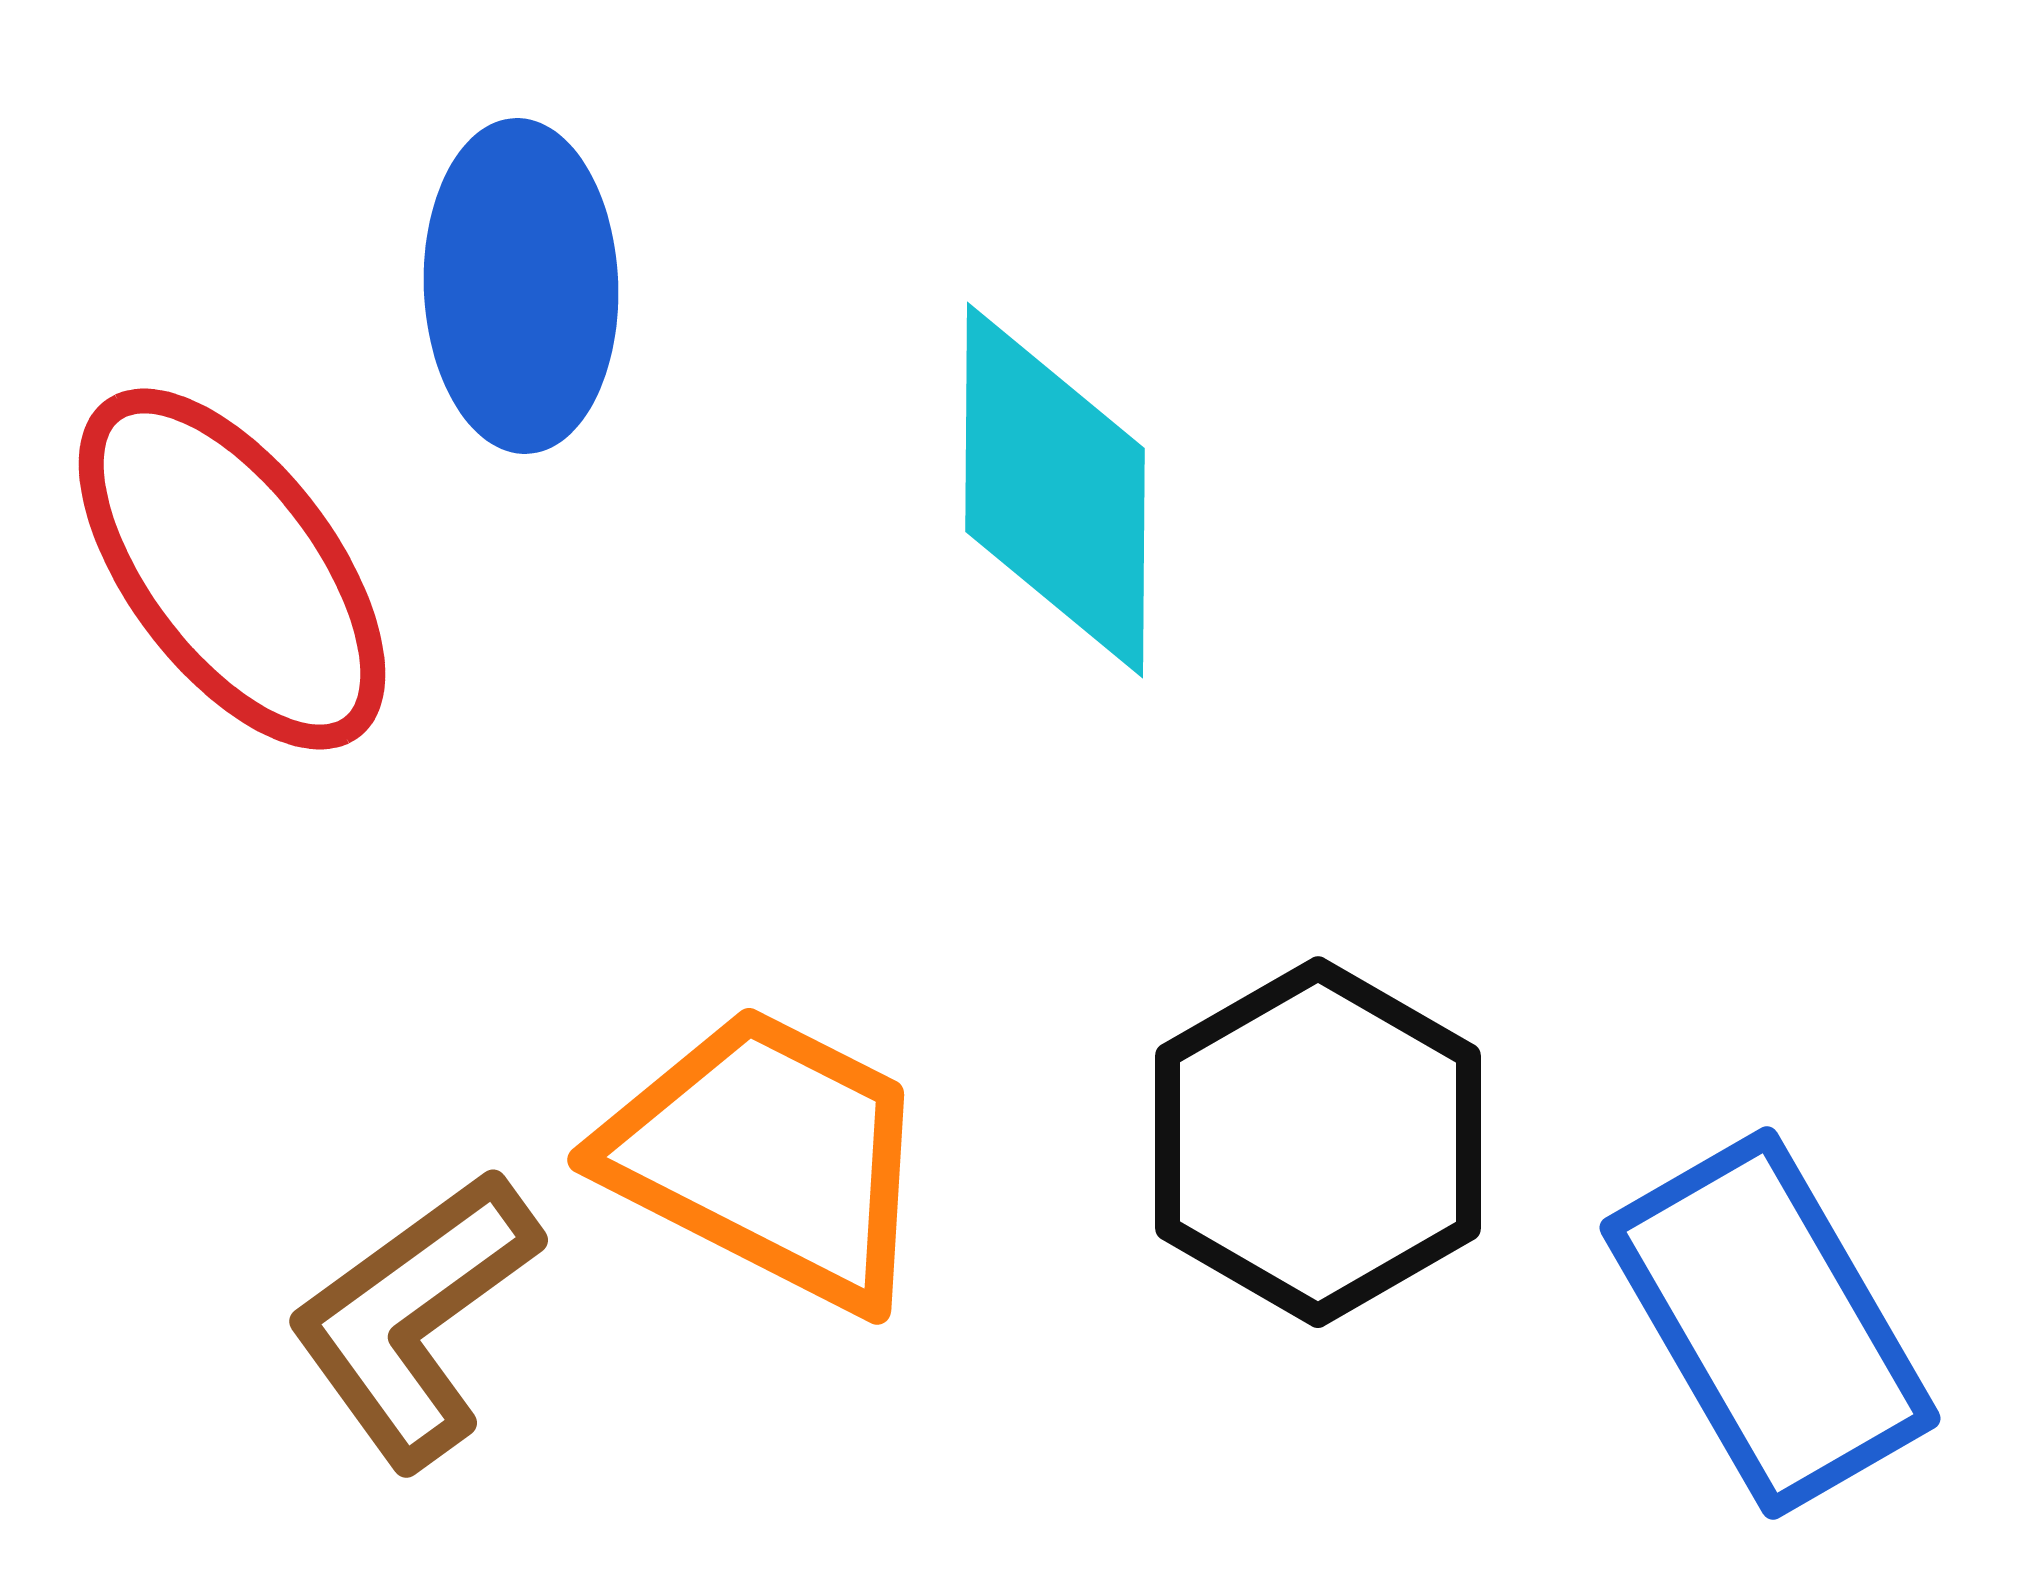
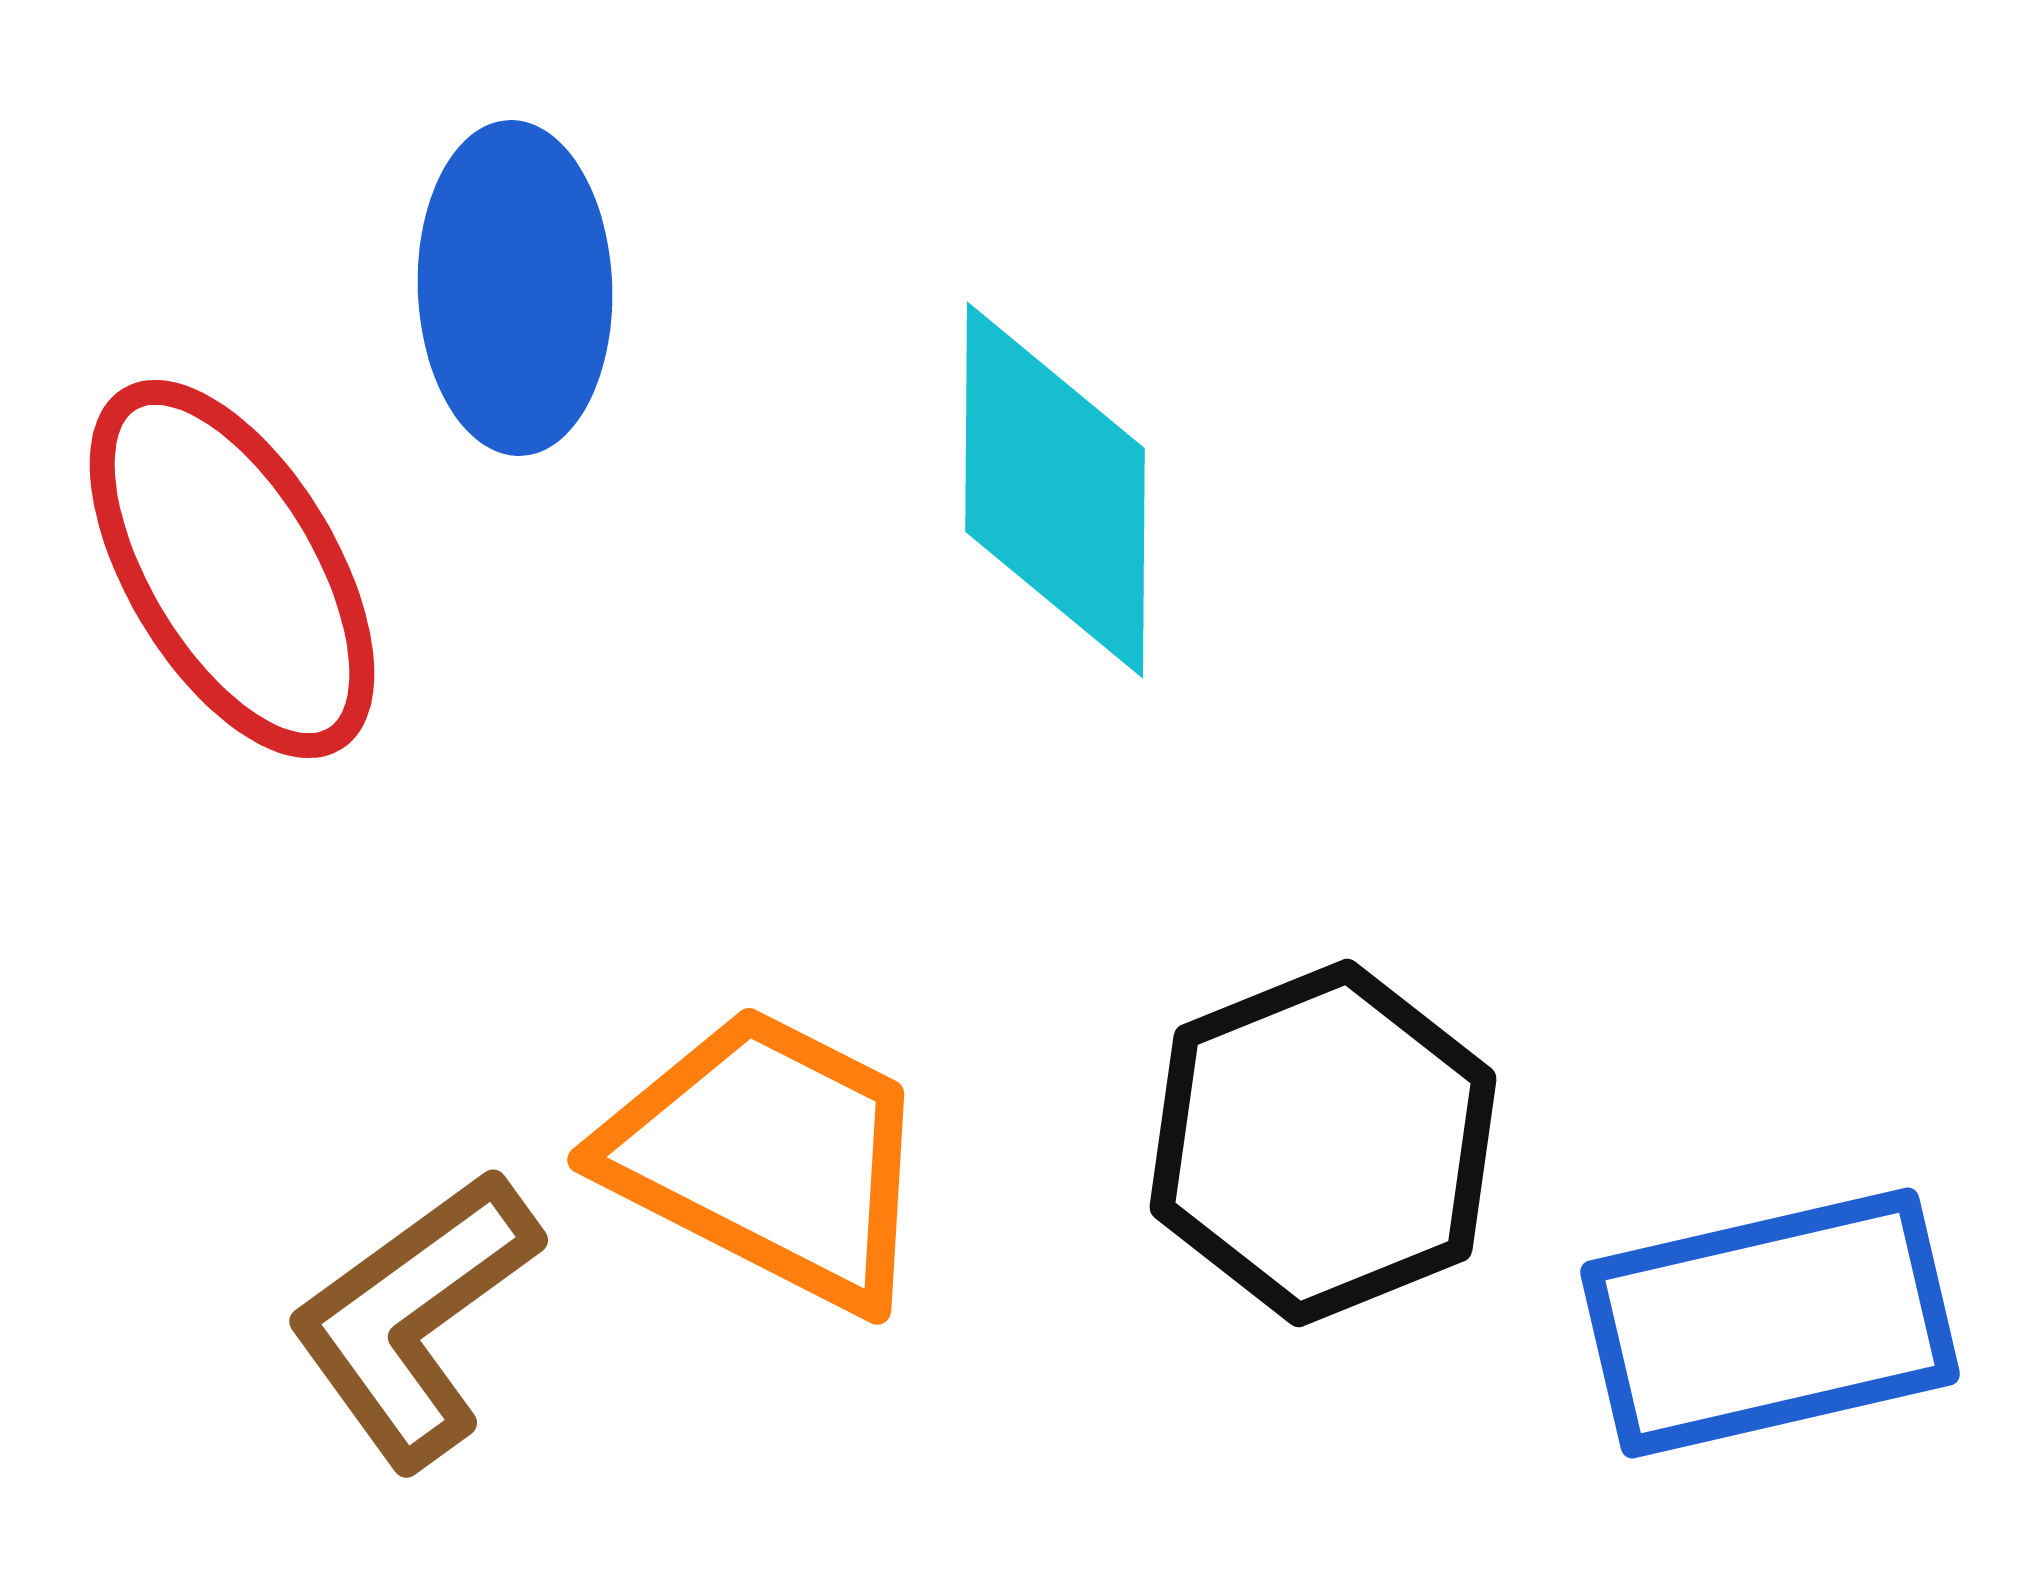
blue ellipse: moved 6 px left, 2 px down
red ellipse: rotated 6 degrees clockwise
black hexagon: moved 5 px right, 1 px down; rotated 8 degrees clockwise
blue rectangle: rotated 73 degrees counterclockwise
